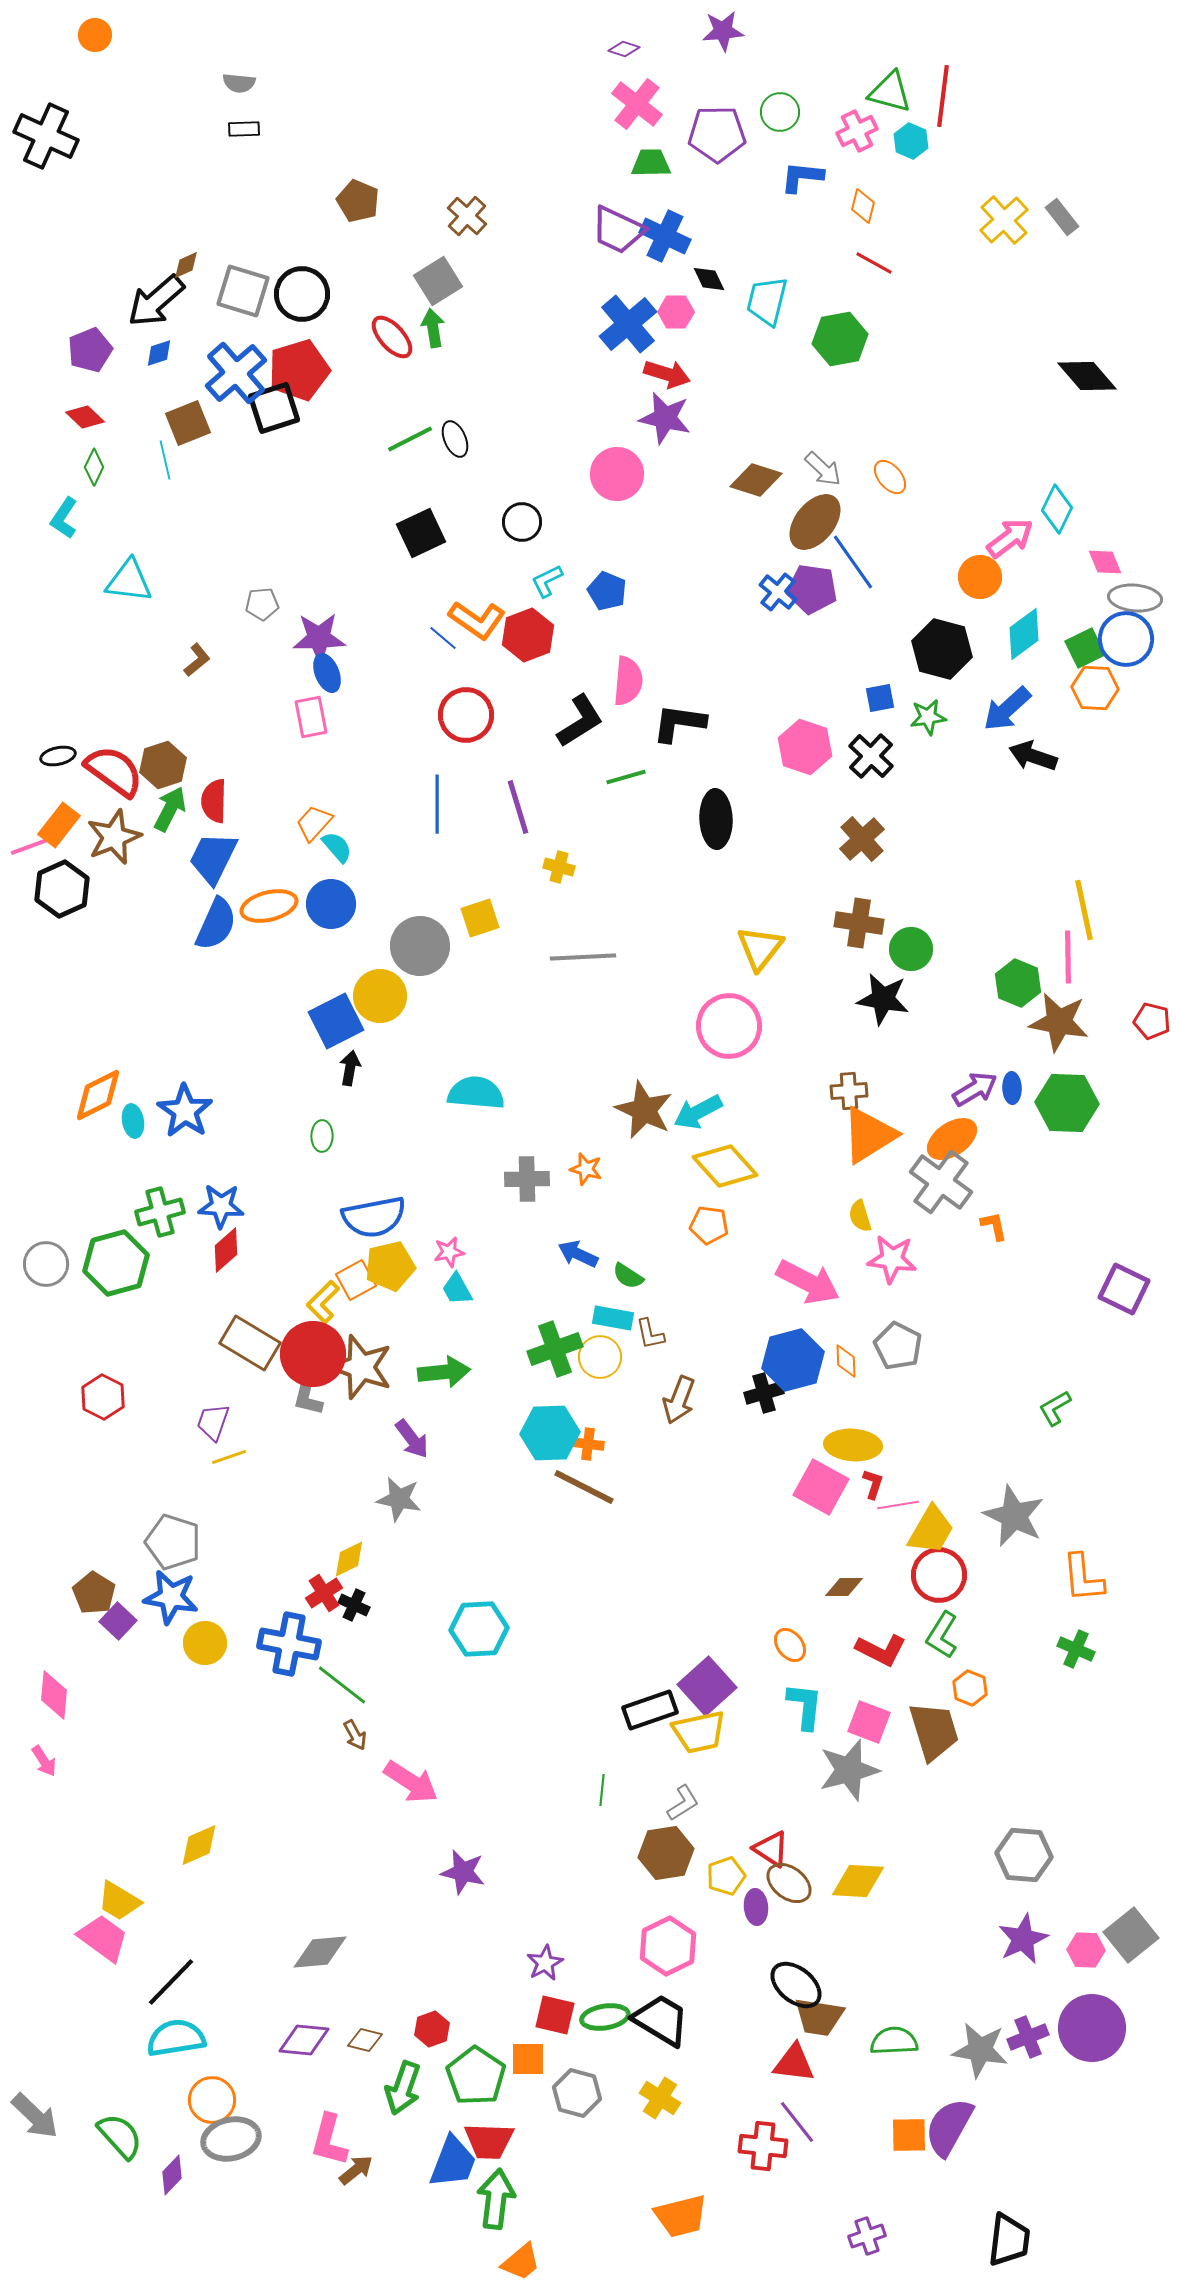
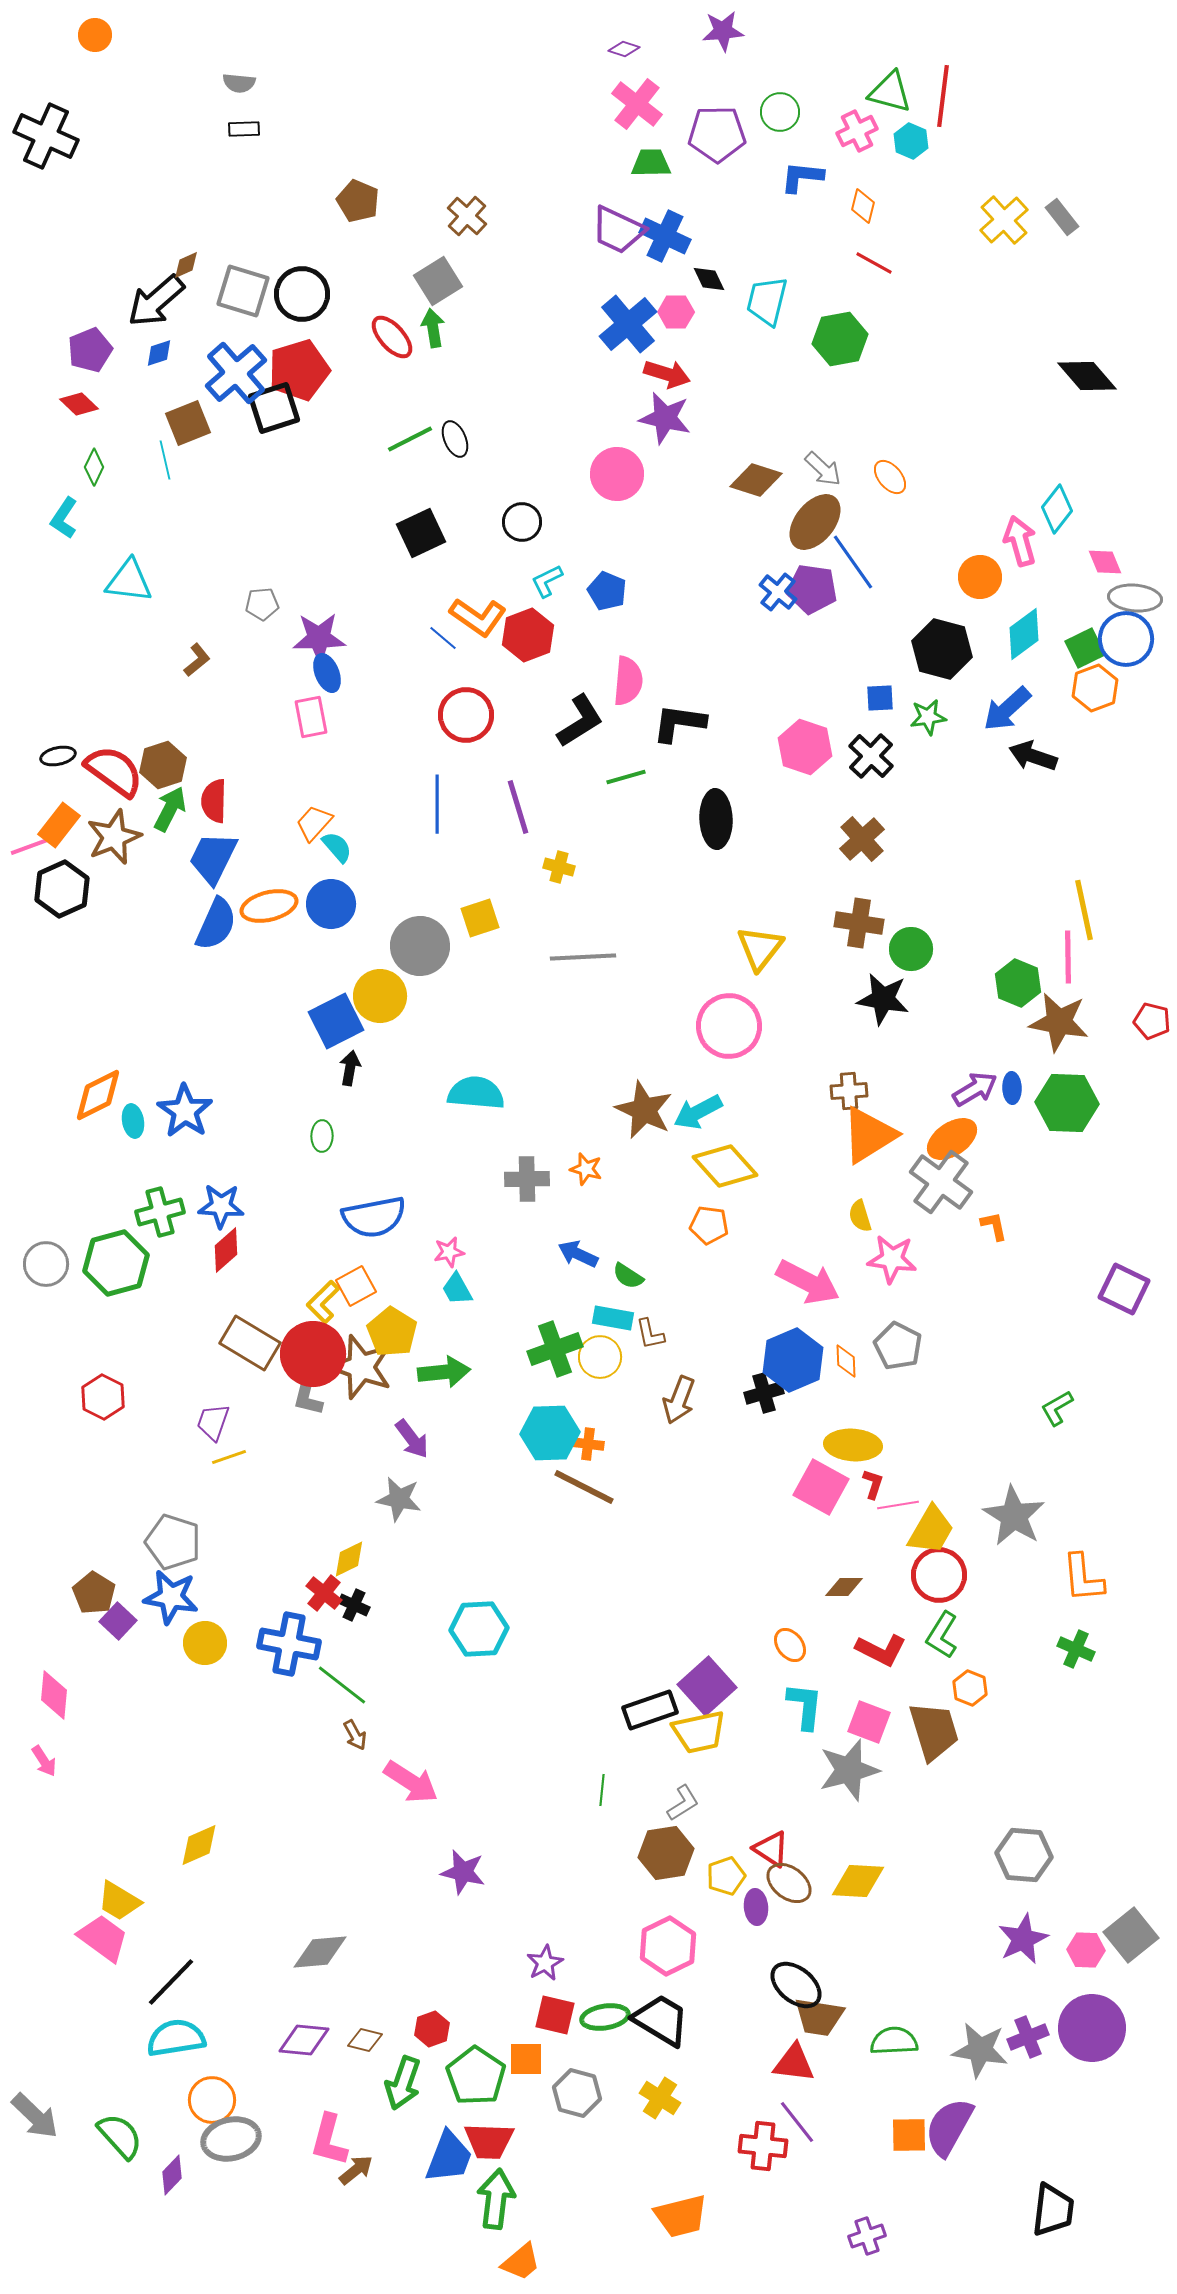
red diamond at (85, 417): moved 6 px left, 13 px up
cyan diamond at (1057, 509): rotated 12 degrees clockwise
pink arrow at (1010, 538): moved 10 px right, 3 px down; rotated 69 degrees counterclockwise
orange L-shape at (477, 620): moved 1 px right, 3 px up
orange hexagon at (1095, 688): rotated 24 degrees counterclockwise
blue square at (880, 698): rotated 8 degrees clockwise
yellow pentagon at (390, 1266): moved 2 px right, 66 px down; rotated 27 degrees counterclockwise
orange square at (356, 1280): moved 6 px down
blue hexagon at (793, 1360): rotated 8 degrees counterclockwise
green L-shape at (1055, 1408): moved 2 px right
gray star at (1014, 1516): rotated 6 degrees clockwise
red cross at (324, 1593): rotated 18 degrees counterclockwise
orange square at (528, 2059): moved 2 px left
green arrow at (403, 2088): moved 5 px up
blue trapezoid at (453, 2162): moved 4 px left, 5 px up
black trapezoid at (1009, 2240): moved 44 px right, 30 px up
